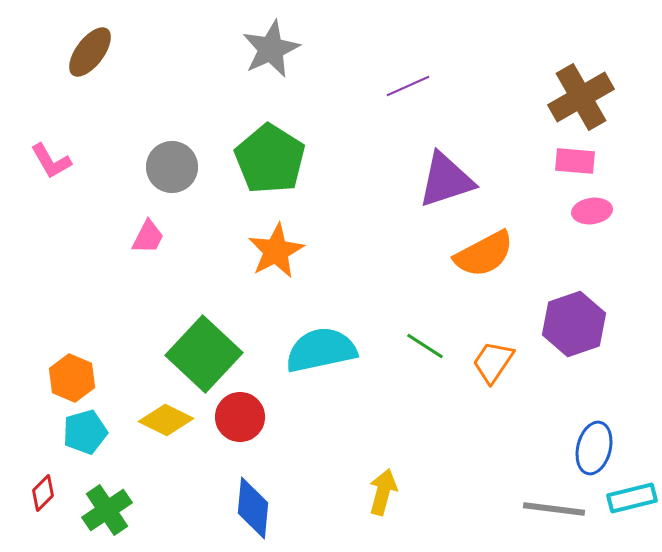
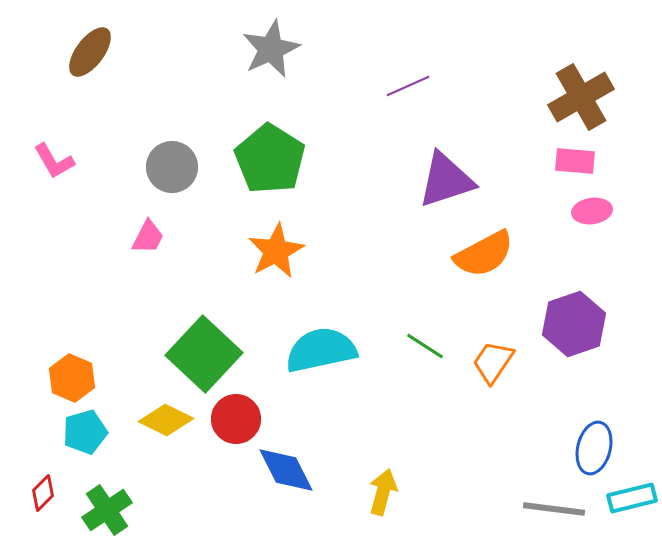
pink L-shape: moved 3 px right
red circle: moved 4 px left, 2 px down
blue diamond: moved 33 px right, 38 px up; rotated 32 degrees counterclockwise
